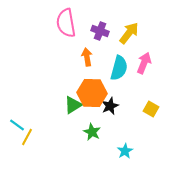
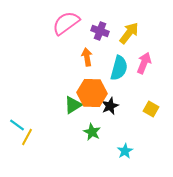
pink semicircle: rotated 64 degrees clockwise
